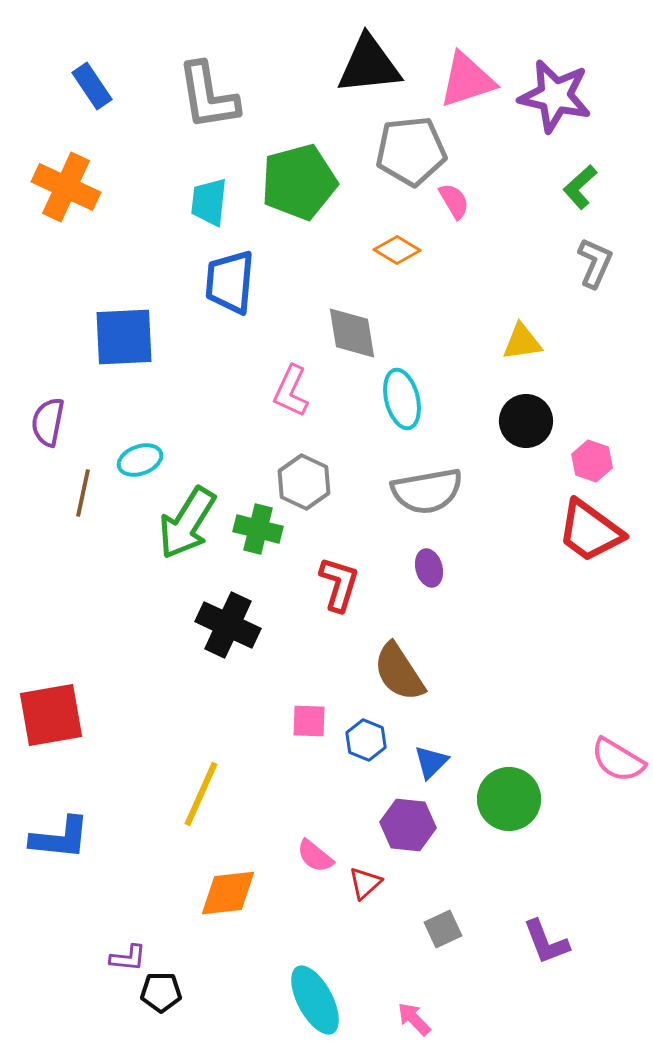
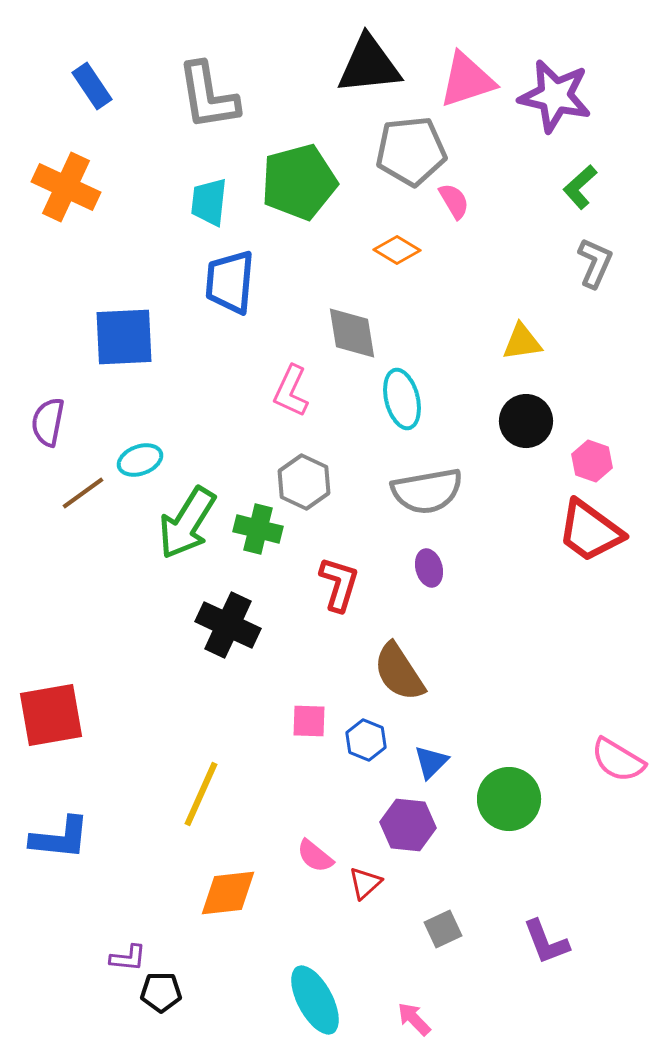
brown line at (83, 493): rotated 42 degrees clockwise
